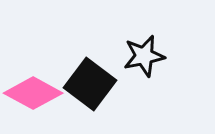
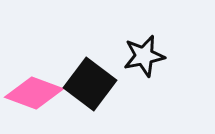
pink diamond: moved 1 px right; rotated 8 degrees counterclockwise
